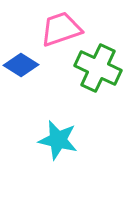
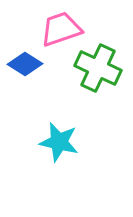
blue diamond: moved 4 px right, 1 px up
cyan star: moved 1 px right, 2 px down
